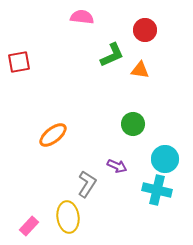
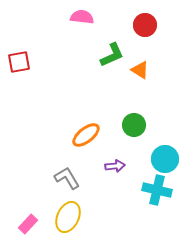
red circle: moved 5 px up
orange triangle: rotated 24 degrees clockwise
green circle: moved 1 px right, 1 px down
orange ellipse: moved 33 px right
purple arrow: moved 2 px left; rotated 30 degrees counterclockwise
gray L-shape: moved 20 px left, 6 px up; rotated 64 degrees counterclockwise
yellow ellipse: rotated 32 degrees clockwise
pink rectangle: moved 1 px left, 2 px up
